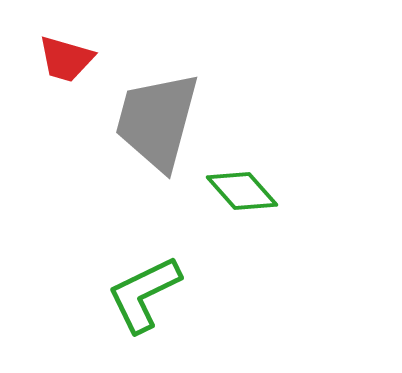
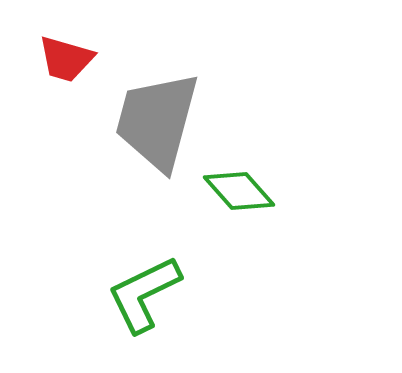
green diamond: moved 3 px left
